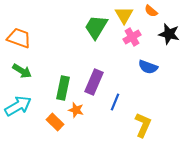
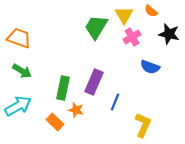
blue semicircle: moved 2 px right
